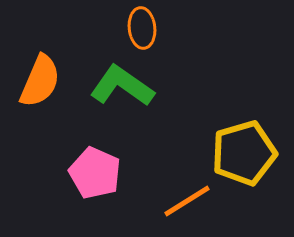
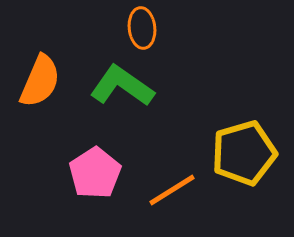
pink pentagon: rotated 15 degrees clockwise
orange line: moved 15 px left, 11 px up
